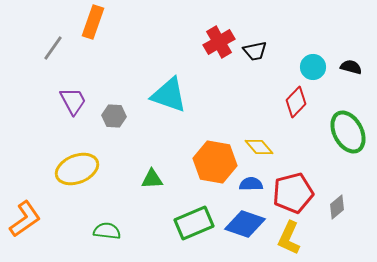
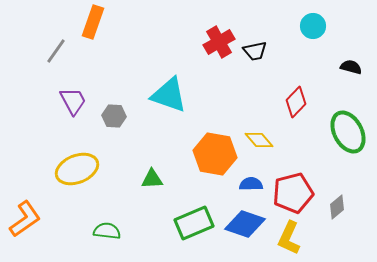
gray line: moved 3 px right, 3 px down
cyan circle: moved 41 px up
yellow diamond: moved 7 px up
orange hexagon: moved 8 px up
